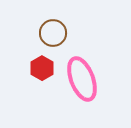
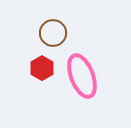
pink ellipse: moved 3 px up
